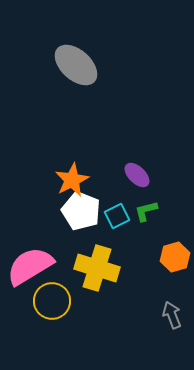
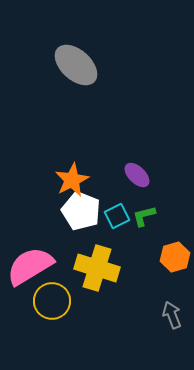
green L-shape: moved 2 px left, 5 px down
